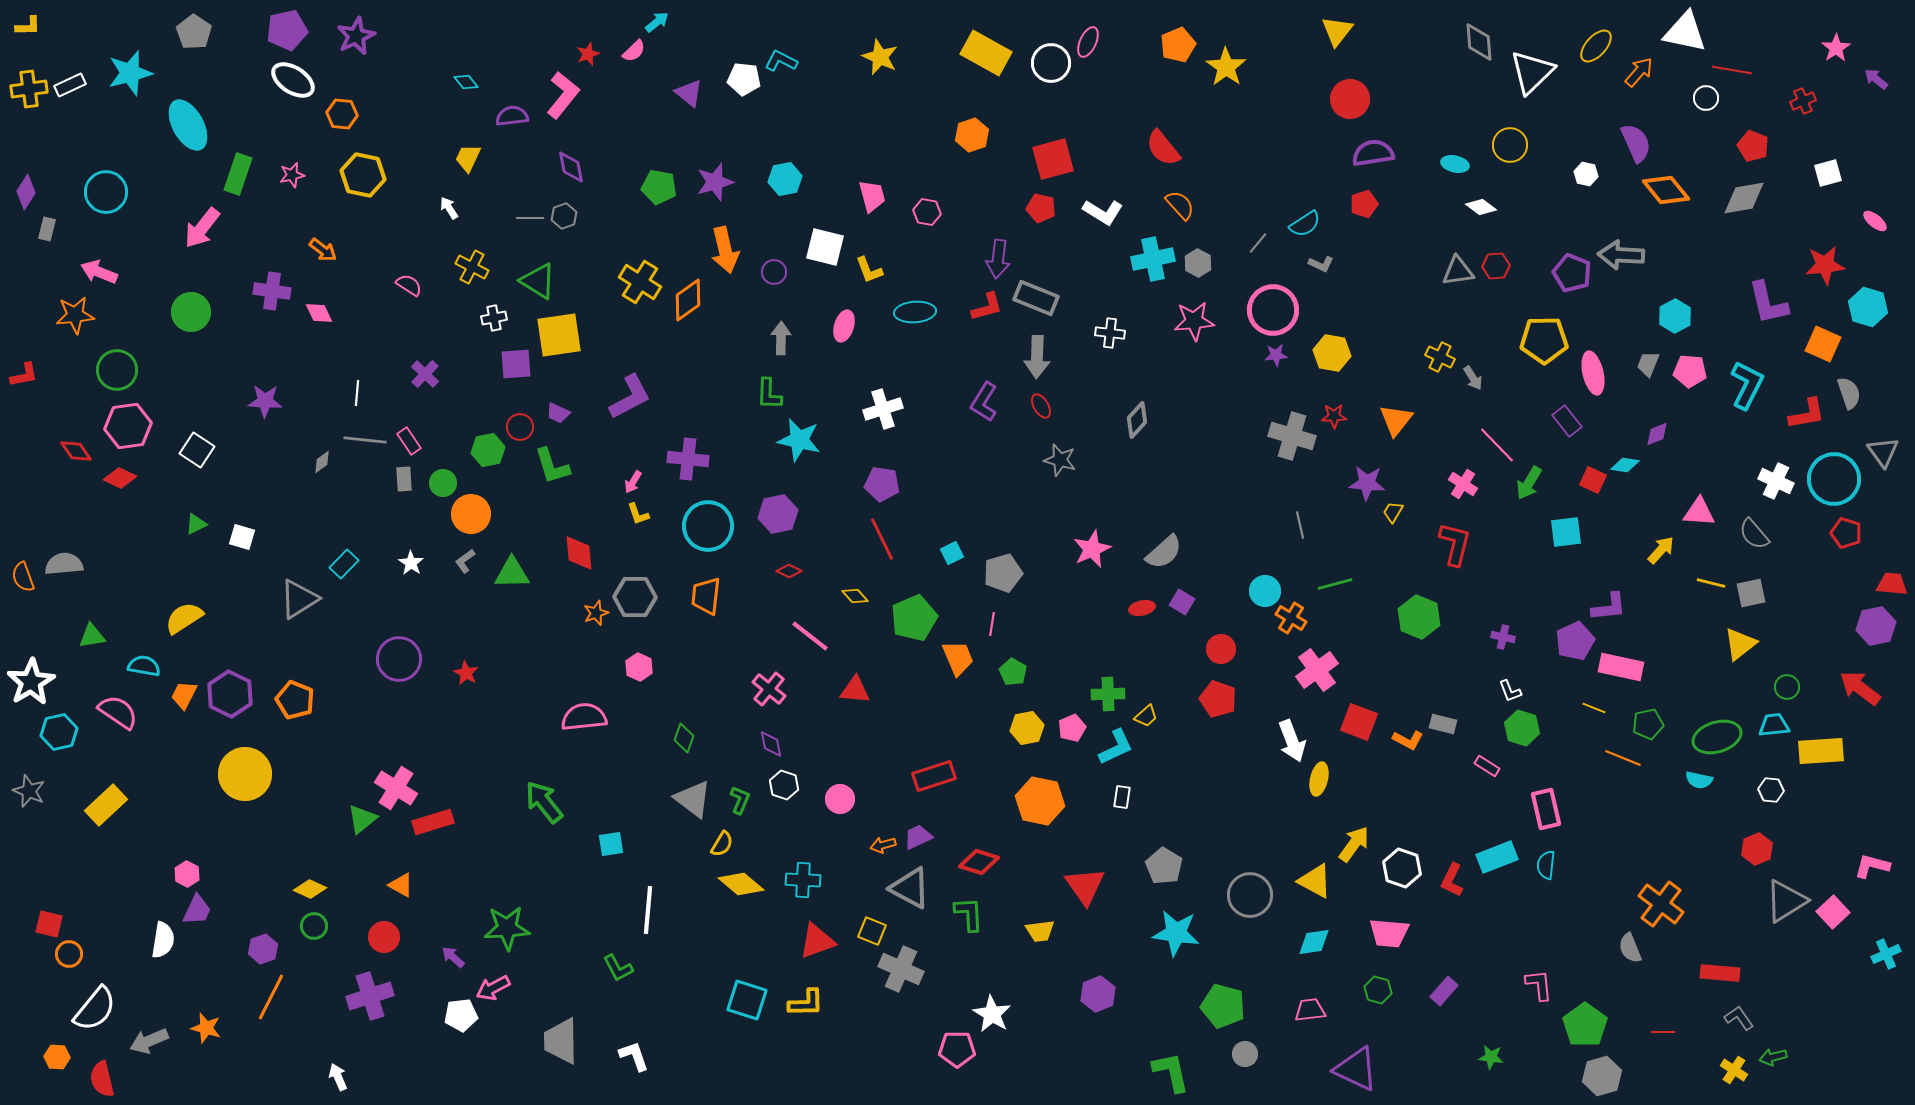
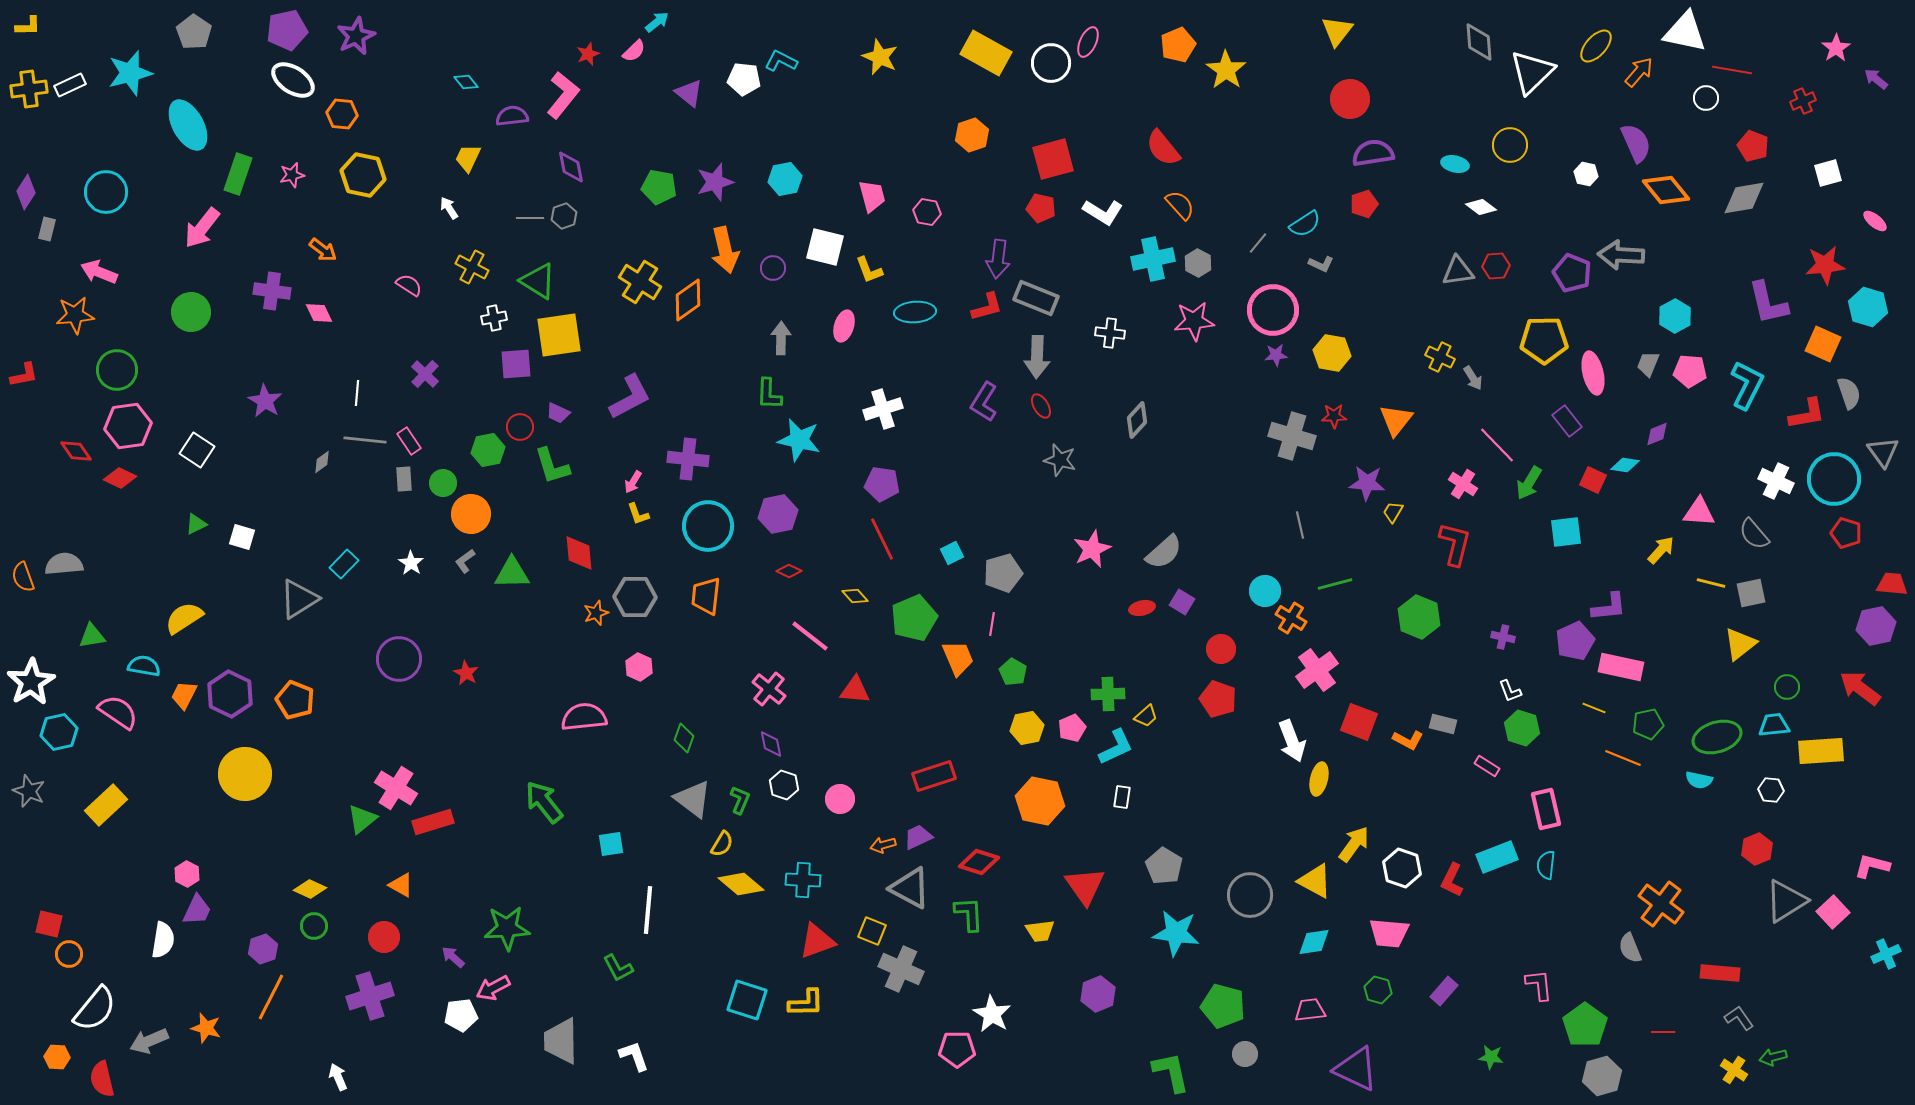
yellow star at (1226, 67): moved 3 px down
purple circle at (774, 272): moved 1 px left, 4 px up
purple star at (265, 401): rotated 28 degrees clockwise
